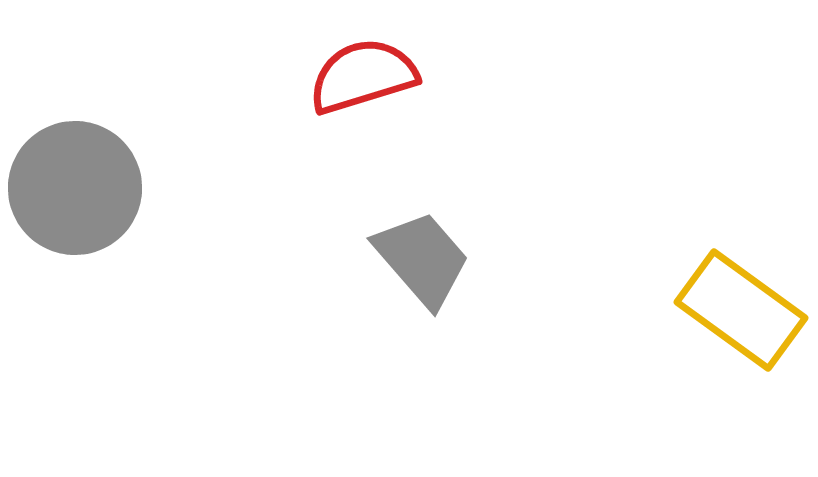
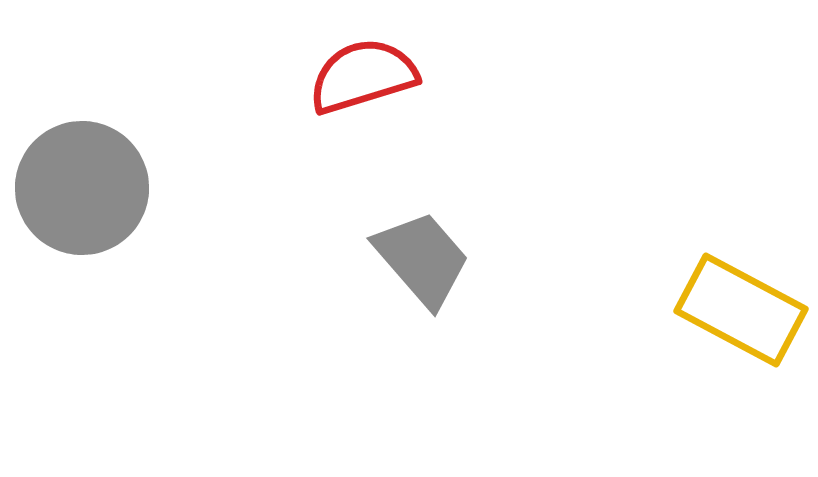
gray circle: moved 7 px right
yellow rectangle: rotated 8 degrees counterclockwise
